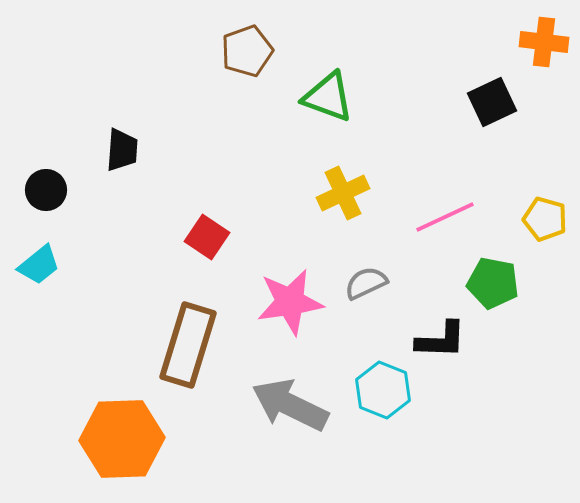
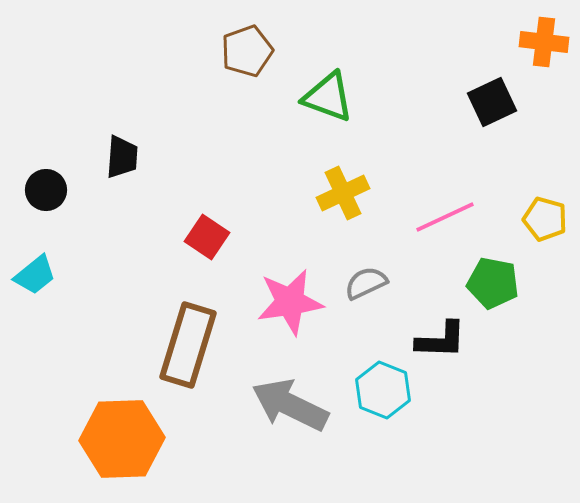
black trapezoid: moved 7 px down
cyan trapezoid: moved 4 px left, 10 px down
